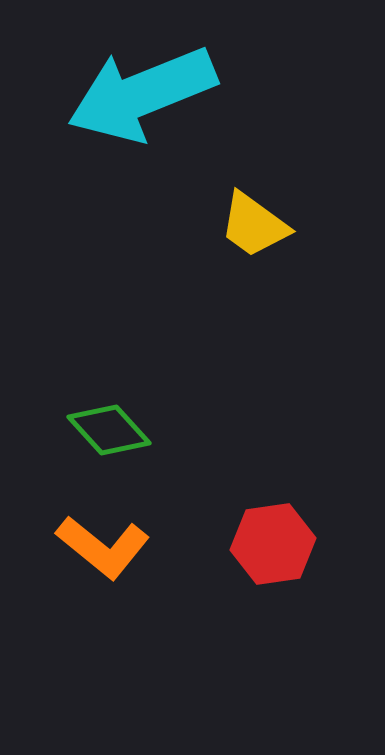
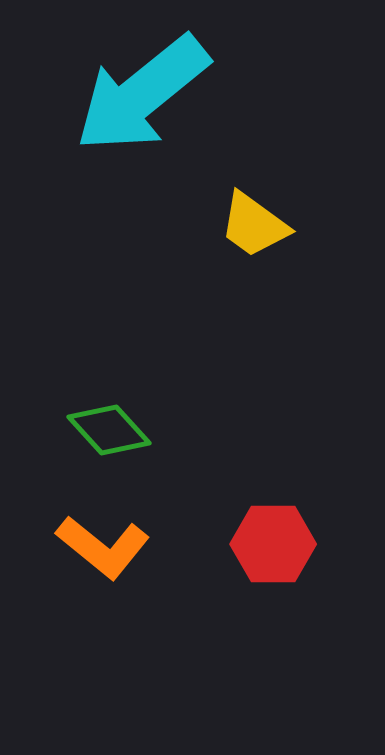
cyan arrow: rotated 17 degrees counterclockwise
red hexagon: rotated 8 degrees clockwise
